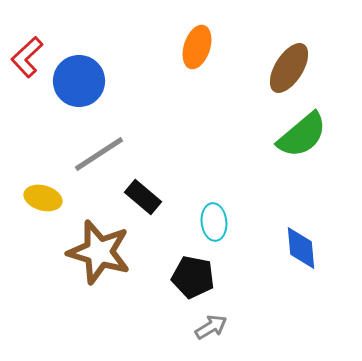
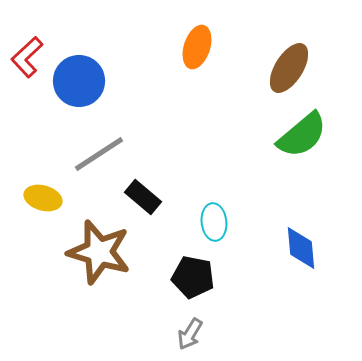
gray arrow: moved 21 px left, 7 px down; rotated 152 degrees clockwise
